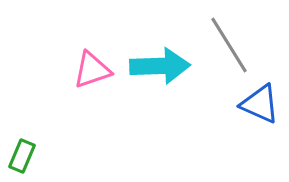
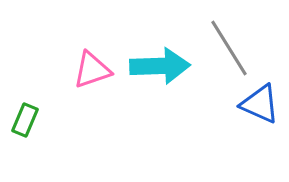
gray line: moved 3 px down
green rectangle: moved 3 px right, 36 px up
